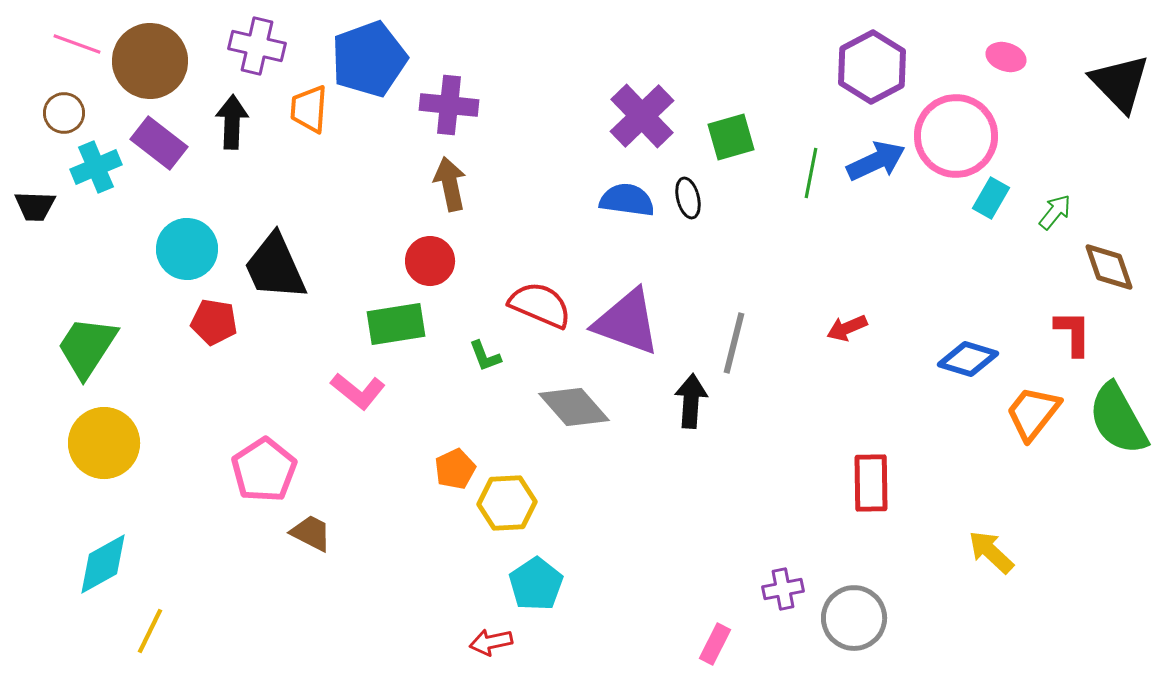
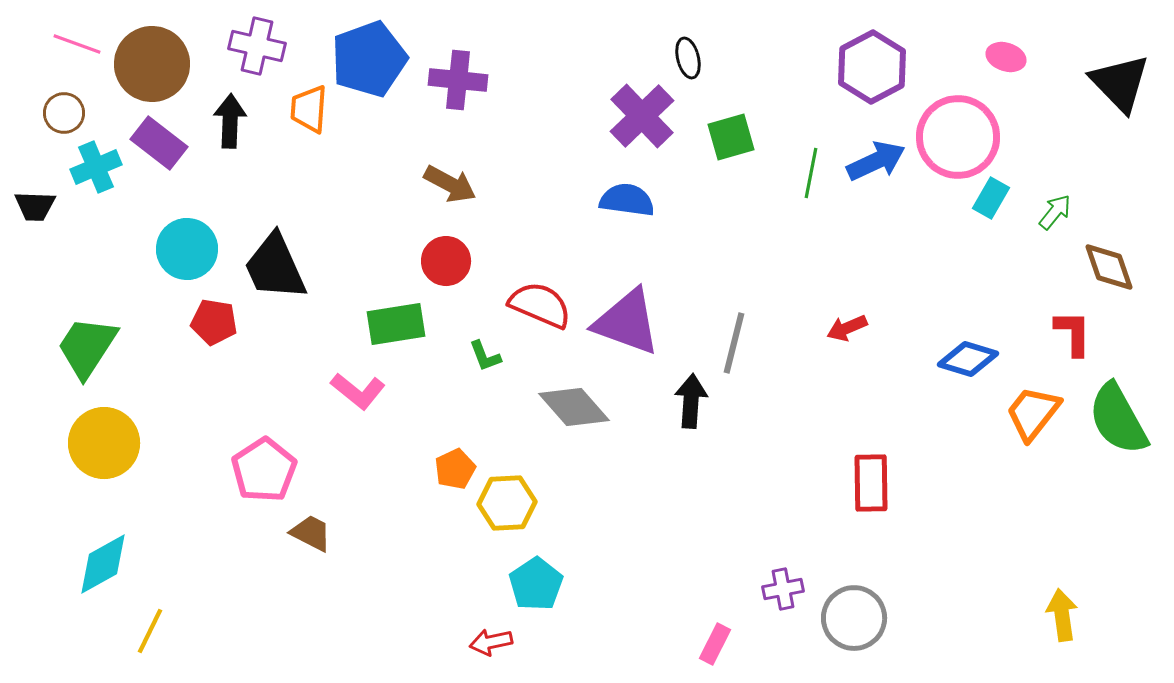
brown circle at (150, 61): moved 2 px right, 3 px down
purple cross at (449, 105): moved 9 px right, 25 px up
black arrow at (232, 122): moved 2 px left, 1 px up
pink circle at (956, 136): moved 2 px right, 1 px down
brown arrow at (450, 184): rotated 130 degrees clockwise
black ellipse at (688, 198): moved 140 px up
red circle at (430, 261): moved 16 px right
yellow arrow at (991, 552): moved 71 px right, 63 px down; rotated 39 degrees clockwise
